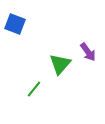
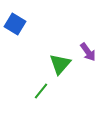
blue square: rotated 10 degrees clockwise
green line: moved 7 px right, 2 px down
